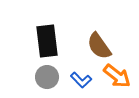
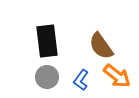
brown semicircle: moved 2 px right
blue L-shape: rotated 80 degrees clockwise
